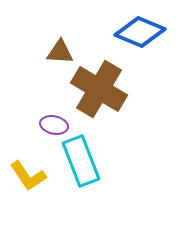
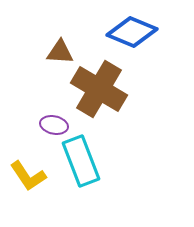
blue diamond: moved 8 px left
